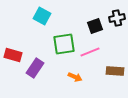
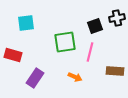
cyan square: moved 16 px left, 7 px down; rotated 36 degrees counterclockwise
green square: moved 1 px right, 2 px up
pink line: rotated 54 degrees counterclockwise
purple rectangle: moved 10 px down
